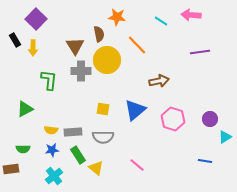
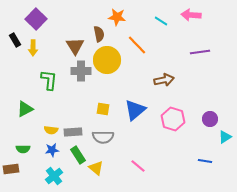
brown arrow: moved 5 px right, 1 px up
pink line: moved 1 px right, 1 px down
